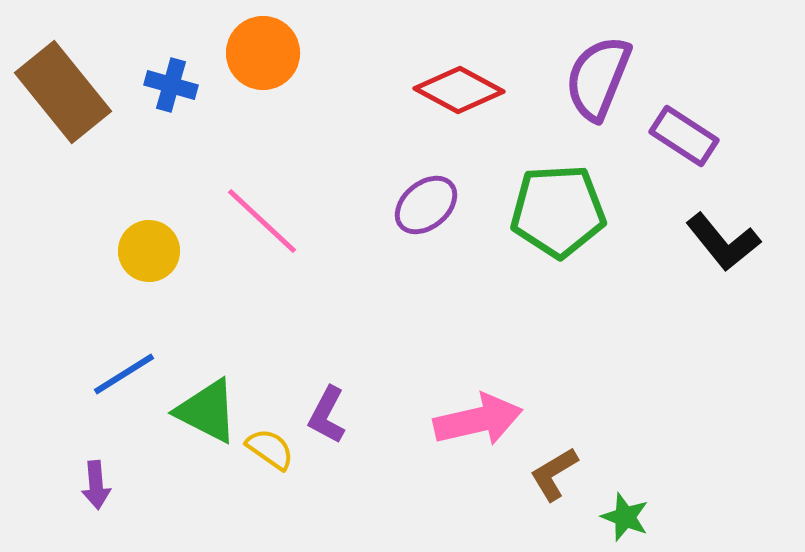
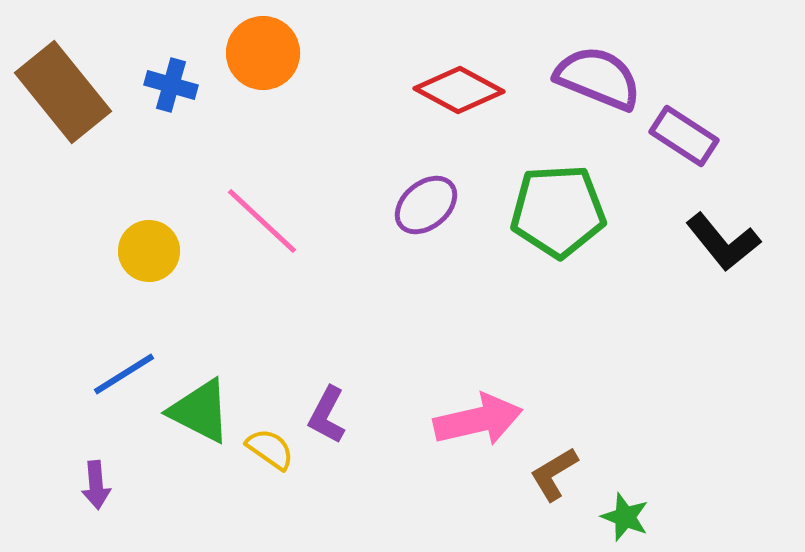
purple semicircle: rotated 90 degrees clockwise
green triangle: moved 7 px left
